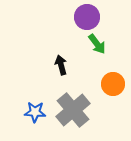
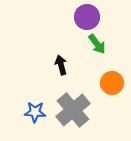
orange circle: moved 1 px left, 1 px up
